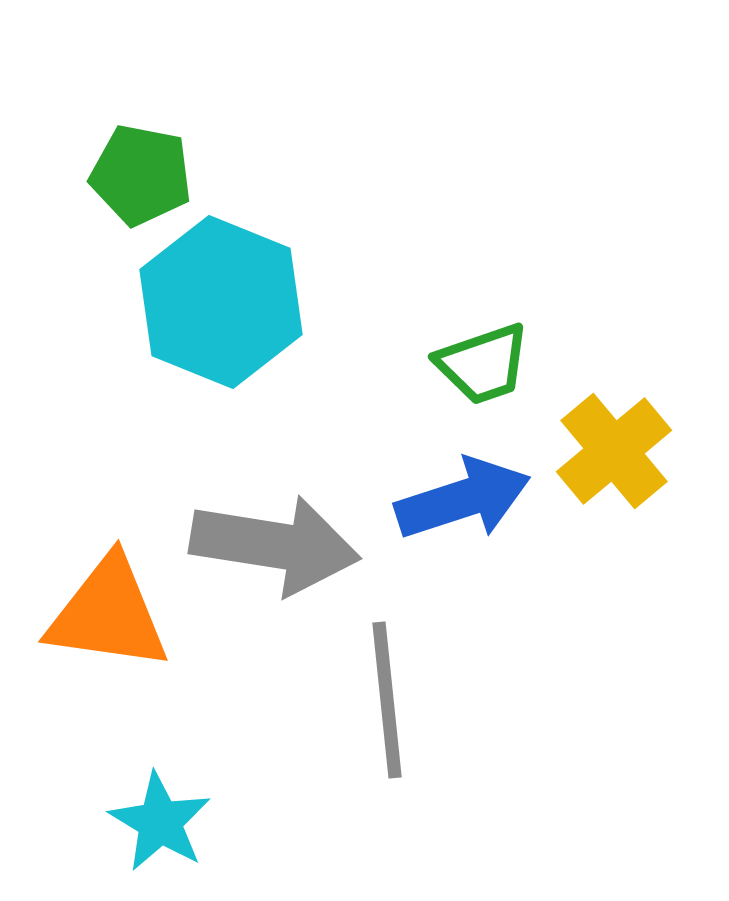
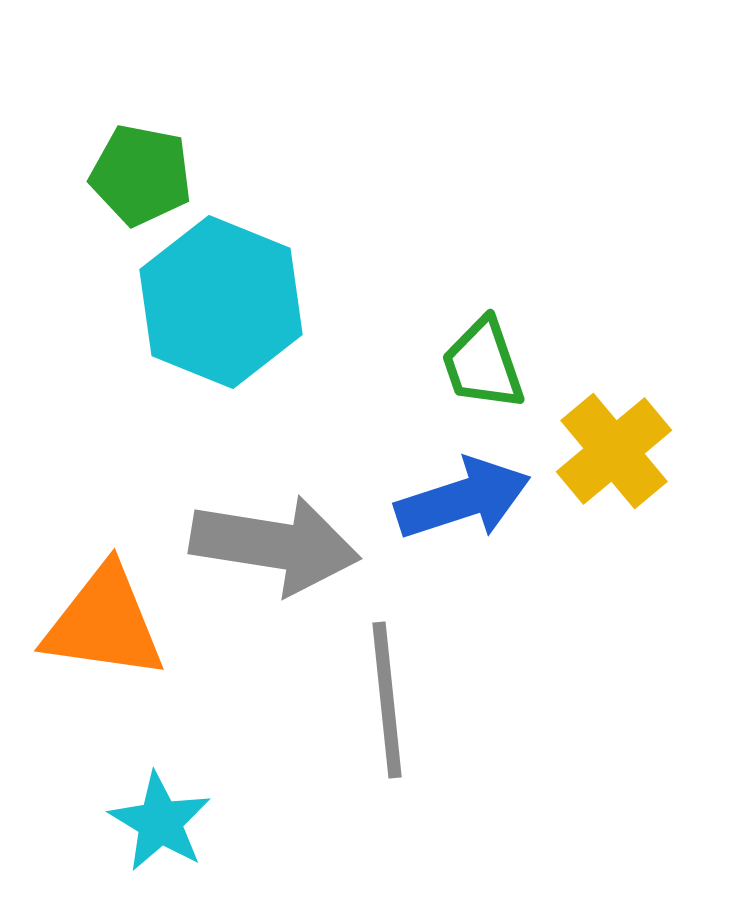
green trapezoid: rotated 90 degrees clockwise
orange triangle: moved 4 px left, 9 px down
